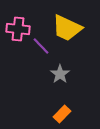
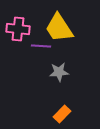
yellow trapezoid: moved 8 px left; rotated 32 degrees clockwise
purple line: rotated 42 degrees counterclockwise
gray star: moved 1 px left, 2 px up; rotated 30 degrees clockwise
